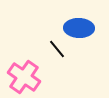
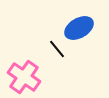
blue ellipse: rotated 32 degrees counterclockwise
